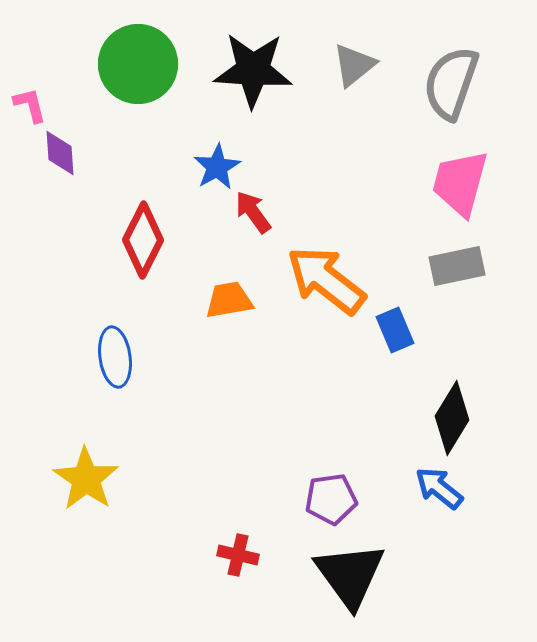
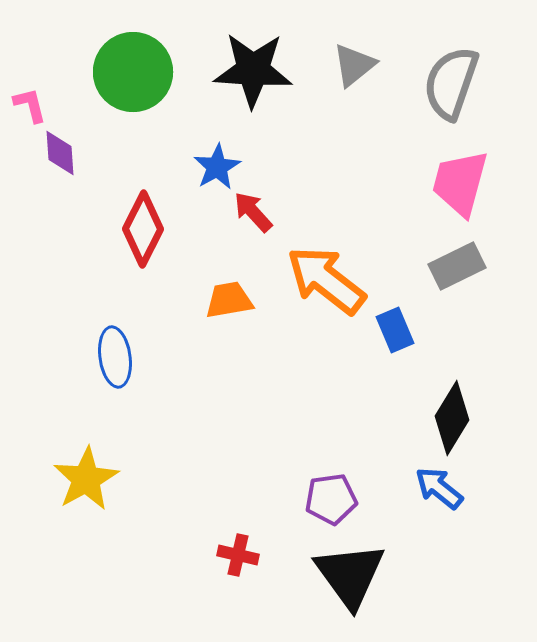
green circle: moved 5 px left, 8 px down
red arrow: rotated 6 degrees counterclockwise
red diamond: moved 11 px up
gray rectangle: rotated 14 degrees counterclockwise
yellow star: rotated 8 degrees clockwise
